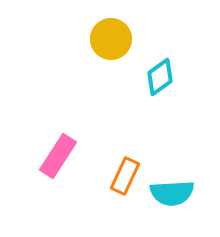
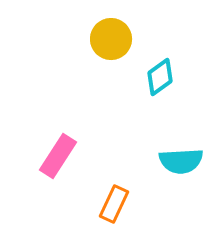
orange rectangle: moved 11 px left, 28 px down
cyan semicircle: moved 9 px right, 32 px up
